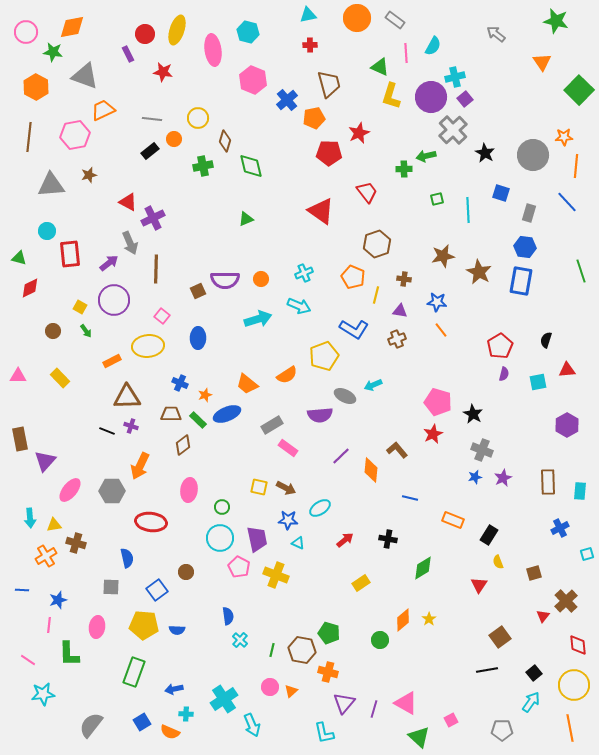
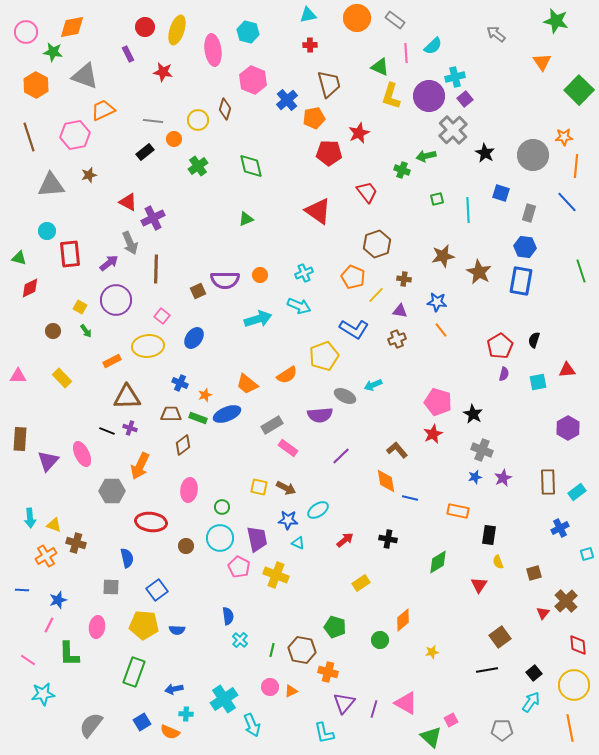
red circle at (145, 34): moved 7 px up
cyan semicircle at (433, 46): rotated 18 degrees clockwise
orange hexagon at (36, 87): moved 2 px up
purple circle at (431, 97): moved 2 px left, 1 px up
yellow circle at (198, 118): moved 2 px down
gray line at (152, 119): moved 1 px right, 2 px down
brown line at (29, 137): rotated 24 degrees counterclockwise
brown diamond at (225, 141): moved 32 px up
black rectangle at (150, 151): moved 5 px left, 1 px down
green cross at (203, 166): moved 5 px left; rotated 24 degrees counterclockwise
green cross at (404, 169): moved 2 px left, 1 px down; rotated 21 degrees clockwise
red triangle at (321, 211): moved 3 px left
orange circle at (261, 279): moved 1 px left, 4 px up
yellow line at (376, 295): rotated 30 degrees clockwise
purple circle at (114, 300): moved 2 px right
blue ellipse at (198, 338): moved 4 px left; rotated 35 degrees clockwise
black semicircle at (546, 340): moved 12 px left
yellow rectangle at (60, 378): moved 2 px right
green rectangle at (198, 420): moved 2 px up; rotated 24 degrees counterclockwise
purple hexagon at (567, 425): moved 1 px right, 3 px down
purple cross at (131, 426): moved 1 px left, 2 px down
brown rectangle at (20, 439): rotated 15 degrees clockwise
purple triangle at (45, 461): moved 3 px right
orange diamond at (371, 470): moved 15 px right, 11 px down; rotated 15 degrees counterclockwise
pink ellipse at (70, 490): moved 12 px right, 36 px up; rotated 65 degrees counterclockwise
cyan rectangle at (580, 491): moved 3 px left, 1 px down; rotated 48 degrees clockwise
cyan ellipse at (320, 508): moved 2 px left, 2 px down
orange rectangle at (453, 520): moved 5 px right, 9 px up; rotated 10 degrees counterclockwise
yellow triangle at (54, 525): rotated 28 degrees clockwise
black rectangle at (489, 535): rotated 24 degrees counterclockwise
green diamond at (423, 568): moved 15 px right, 6 px up
brown circle at (186, 572): moved 26 px up
red triangle at (543, 616): moved 3 px up
yellow star at (429, 619): moved 3 px right, 33 px down; rotated 24 degrees clockwise
pink line at (49, 625): rotated 21 degrees clockwise
green pentagon at (329, 633): moved 6 px right, 6 px up
orange triangle at (291, 691): rotated 16 degrees clockwise
green triangle at (419, 737): moved 12 px right
